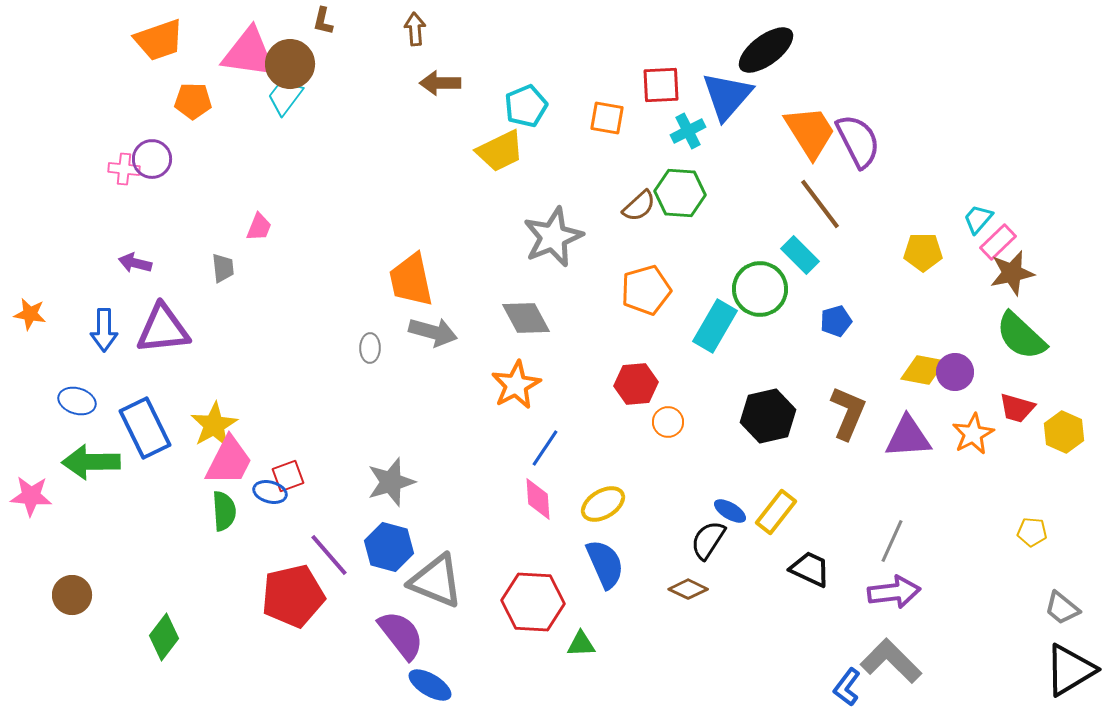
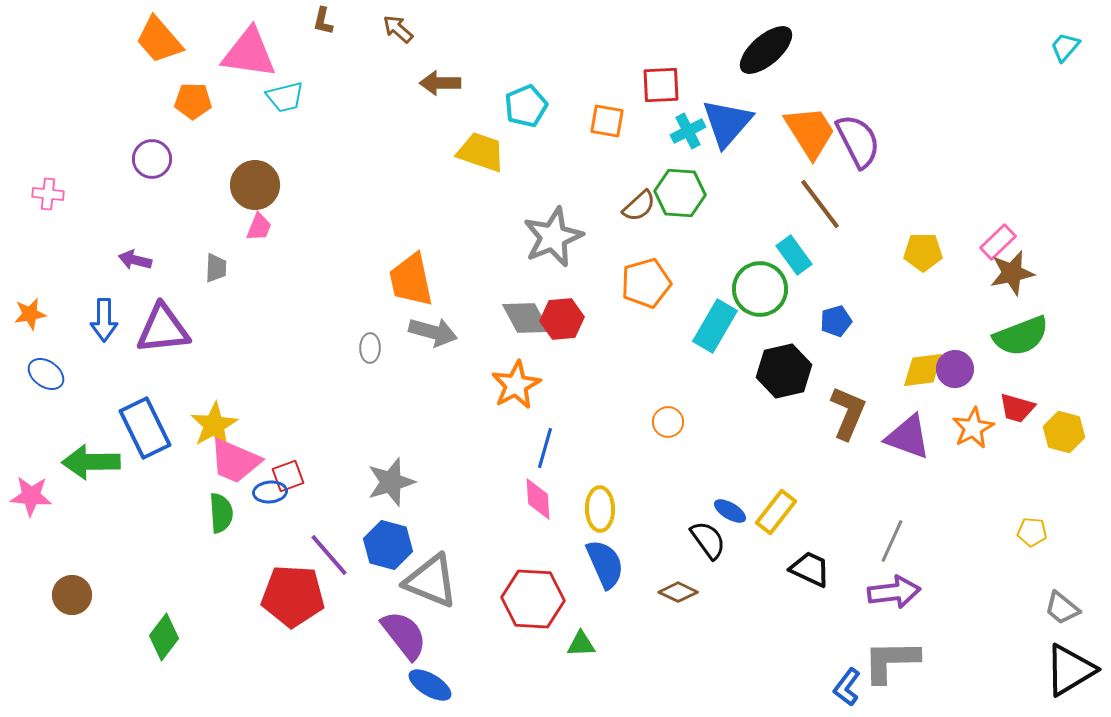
brown arrow at (415, 29): moved 17 px left; rotated 44 degrees counterclockwise
orange trapezoid at (159, 40): rotated 68 degrees clockwise
black ellipse at (766, 50): rotated 4 degrees counterclockwise
brown circle at (290, 64): moved 35 px left, 121 px down
blue triangle at (727, 96): moved 27 px down
cyan trapezoid at (285, 97): rotated 141 degrees counterclockwise
orange square at (607, 118): moved 3 px down
yellow trapezoid at (500, 151): moved 19 px left, 1 px down; rotated 135 degrees counterclockwise
pink cross at (124, 169): moved 76 px left, 25 px down
cyan trapezoid at (978, 219): moved 87 px right, 172 px up
cyan rectangle at (800, 255): moved 6 px left; rotated 9 degrees clockwise
purple arrow at (135, 263): moved 3 px up
gray trapezoid at (223, 268): moved 7 px left; rotated 8 degrees clockwise
orange pentagon at (646, 290): moved 7 px up
orange star at (30, 314): rotated 20 degrees counterclockwise
blue arrow at (104, 330): moved 10 px up
green semicircle at (1021, 336): rotated 64 degrees counterclockwise
yellow diamond at (923, 370): rotated 18 degrees counterclockwise
purple circle at (955, 372): moved 3 px up
red hexagon at (636, 384): moved 74 px left, 65 px up
blue ellipse at (77, 401): moved 31 px left, 27 px up; rotated 18 degrees clockwise
black hexagon at (768, 416): moved 16 px right, 45 px up
yellow hexagon at (1064, 432): rotated 9 degrees counterclockwise
orange star at (973, 434): moved 6 px up
purple triangle at (908, 437): rotated 24 degrees clockwise
blue line at (545, 448): rotated 18 degrees counterclockwise
pink trapezoid at (229, 461): moved 6 px right; rotated 86 degrees clockwise
blue ellipse at (270, 492): rotated 20 degrees counterclockwise
yellow ellipse at (603, 504): moved 3 px left, 5 px down; rotated 60 degrees counterclockwise
green semicircle at (224, 511): moved 3 px left, 2 px down
black semicircle at (708, 540): rotated 111 degrees clockwise
blue hexagon at (389, 547): moved 1 px left, 2 px up
gray triangle at (436, 581): moved 5 px left
brown diamond at (688, 589): moved 10 px left, 3 px down
red pentagon at (293, 596): rotated 16 degrees clockwise
red hexagon at (533, 602): moved 3 px up
purple semicircle at (401, 635): moved 3 px right
gray L-shape at (891, 661): rotated 46 degrees counterclockwise
